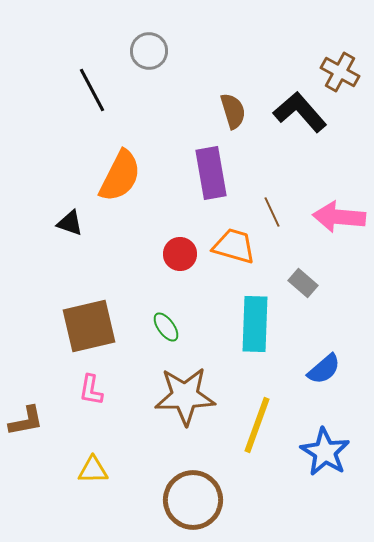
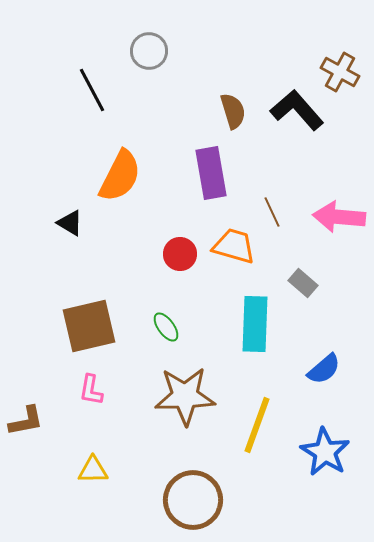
black L-shape: moved 3 px left, 2 px up
black triangle: rotated 12 degrees clockwise
